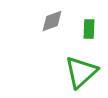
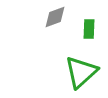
gray diamond: moved 3 px right, 4 px up
